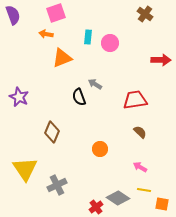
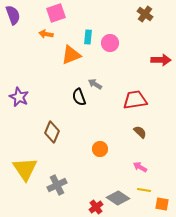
orange triangle: moved 9 px right, 3 px up
